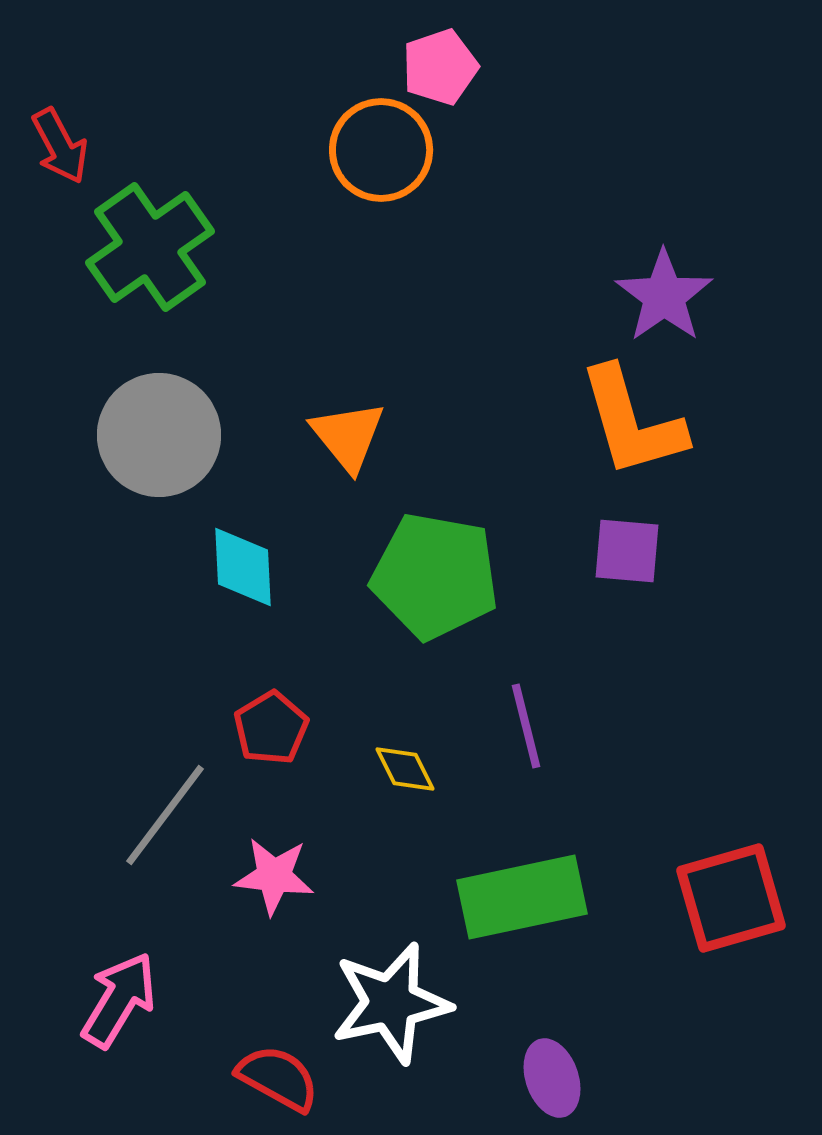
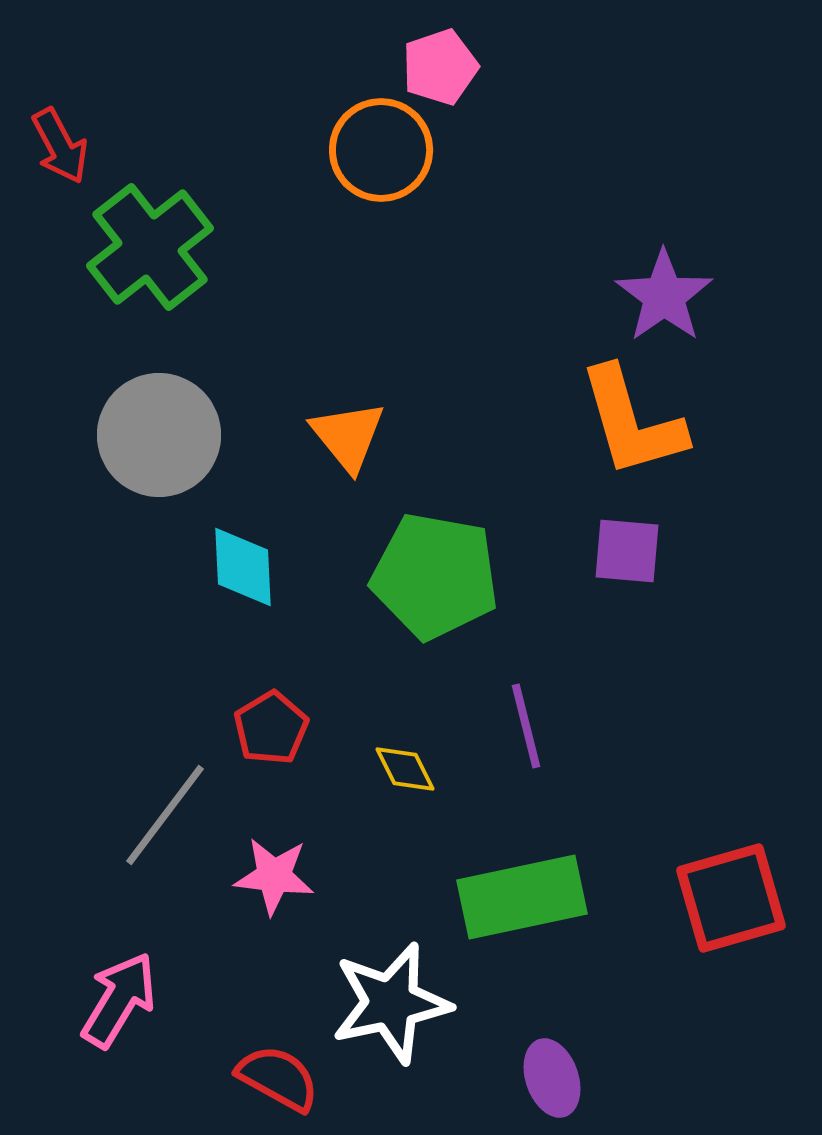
green cross: rotated 3 degrees counterclockwise
